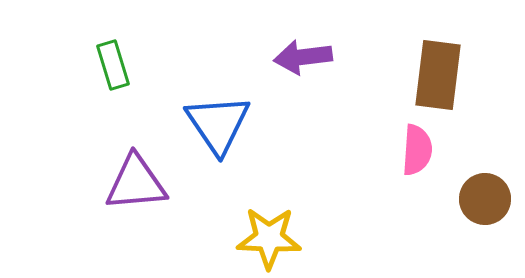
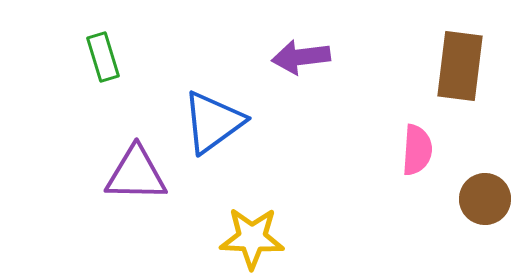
purple arrow: moved 2 px left
green rectangle: moved 10 px left, 8 px up
brown rectangle: moved 22 px right, 9 px up
blue triangle: moved 5 px left, 2 px up; rotated 28 degrees clockwise
purple triangle: moved 9 px up; rotated 6 degrees clockwise
yellow star: moved 17 px left
